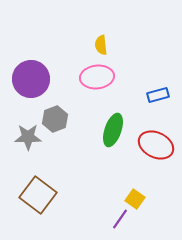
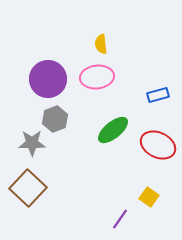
yellow semicircle: moved 1 px up
purple circle: moved 17 px right
green ellipse: rotated 32 degrees clockwise
gray star: moved 4 px right, 6 px down
red ellipse: moved 2 px right
brown square: moved 10 px left, 7 px up; rotated 6 degrees clockwise
yellow square: moved 14 px right, 2 px up
